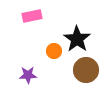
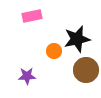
black star: rotated 24 degrees clockwise
purple star: moved 1 px left, 1 px down
